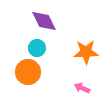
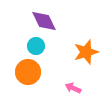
cyan circle: moved 1 px left, 2 px up
orange star: rotated 15 degrees counterclockwise
pink arrow: moved 9 px left
